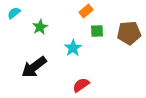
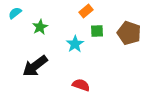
cyan semicircle: moved 1 px right
brown pentagon: rotated 25 degrees clockwise
cyan star: moved 2 px right, 4 px up
black arrow: moved 1 px right, 1 px up
red semicircle: rotated 54 degrees clockwise
